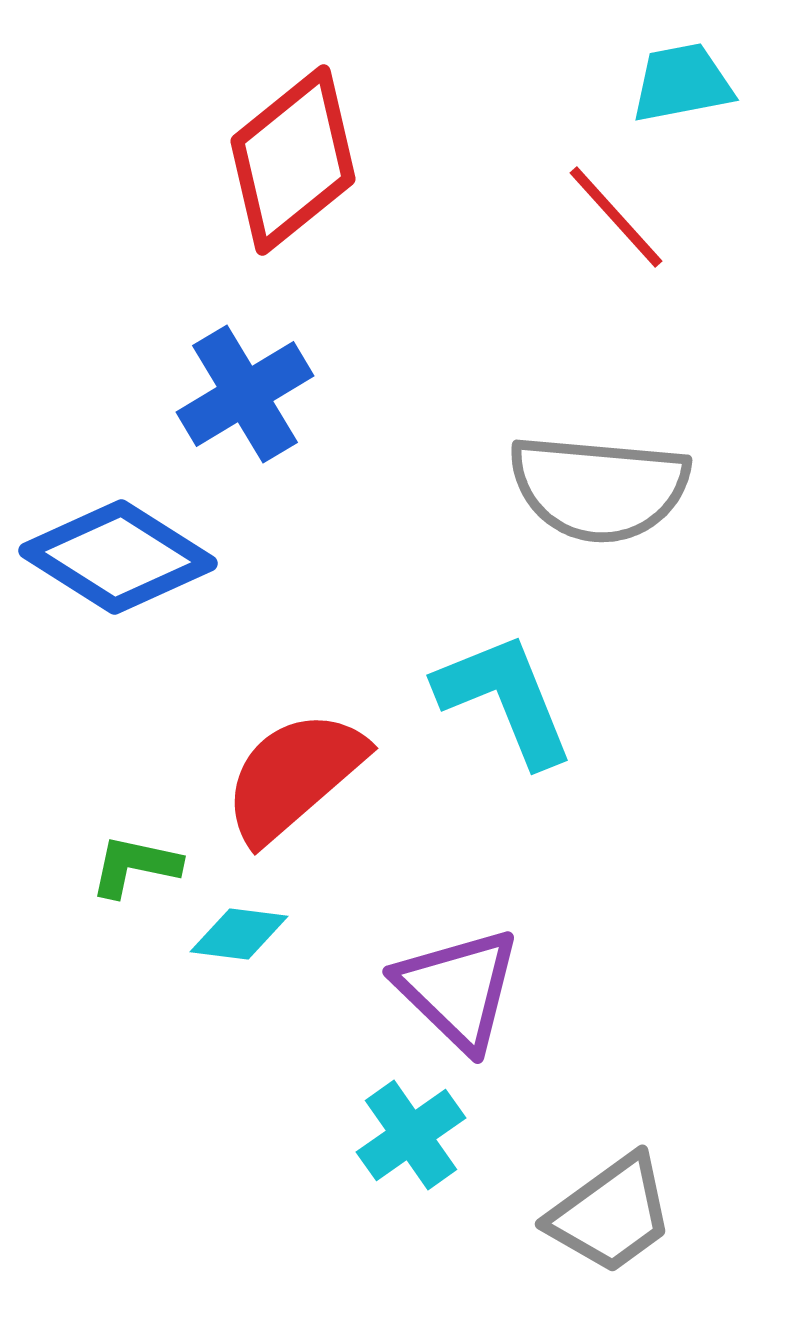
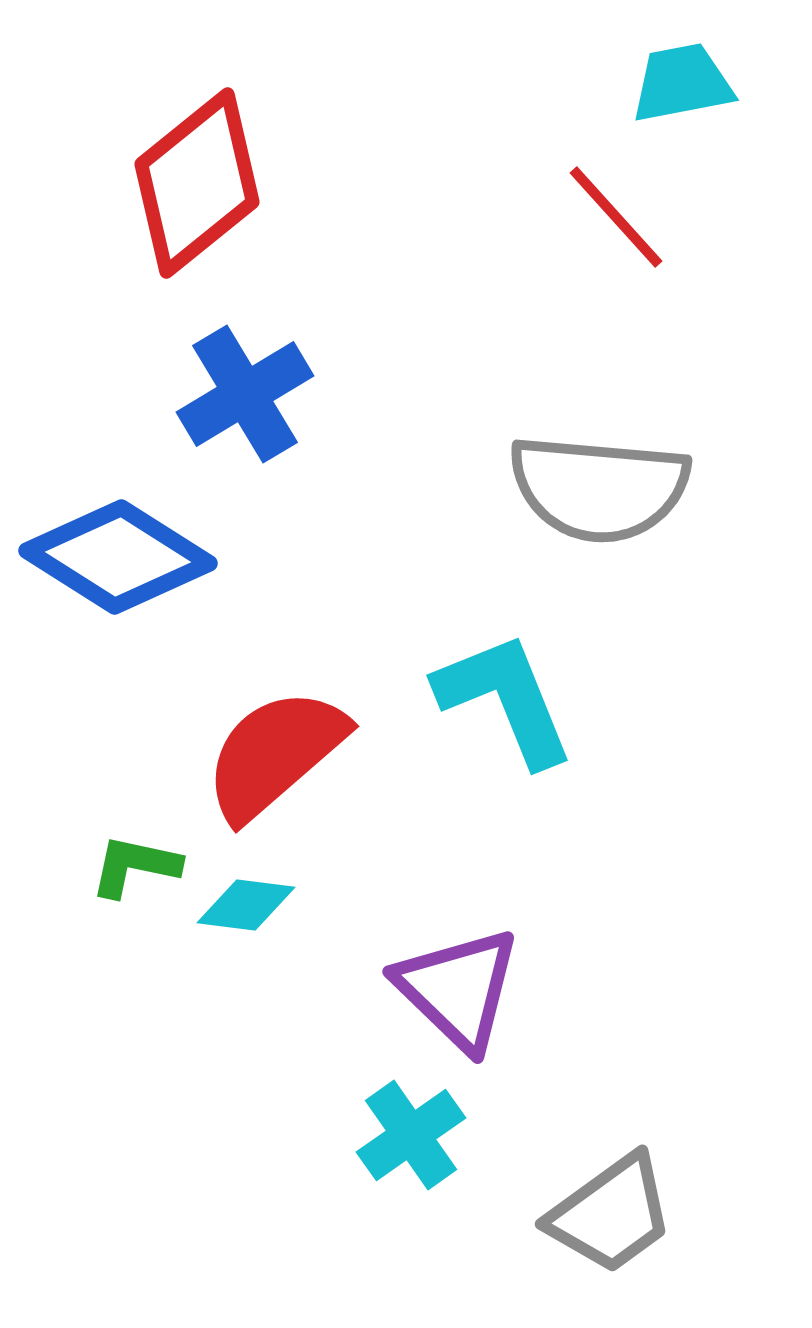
red diamond: moved 96 px left, 23 px down
red semicircle: moved 19 px left, 22 px up
cyan diamond: moved 7 px right, 29 px up
